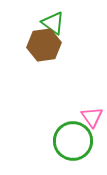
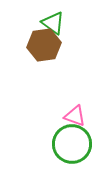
pink triangle: moved 17 px left, 1 px up; rotated 35 degrees counterclockwise
green circle: moved 1 px left, 3 px down
